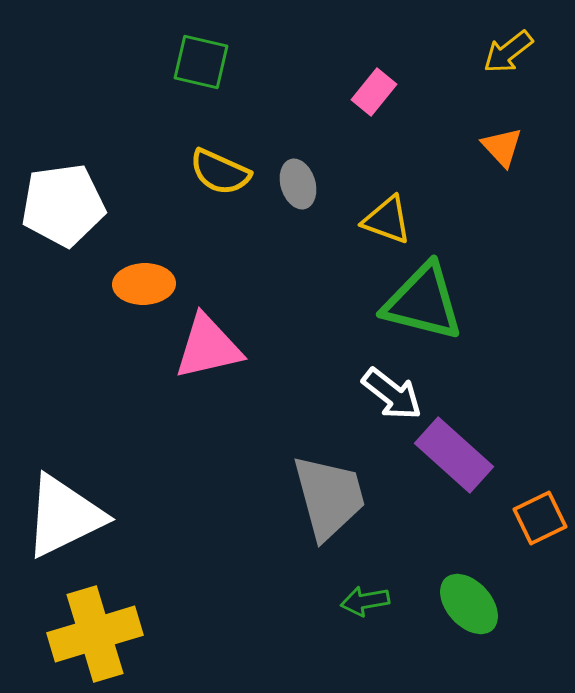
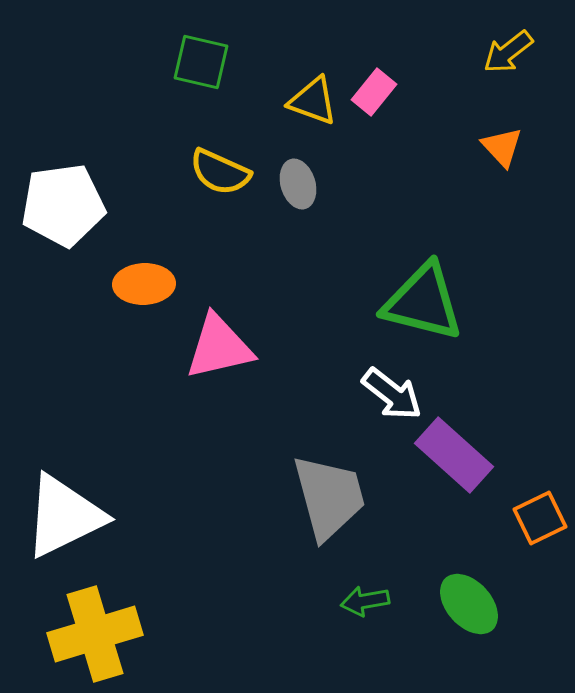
yellow triangle: moved 74 px left, 119 px up
pink triangle: moved 11 px right
